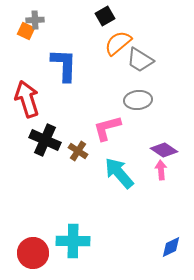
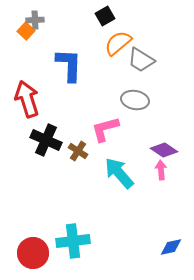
orange square: rotated 18 degrees clockwise
gray trapezoid: moved 1 px right
blue L-shape: moved 5 px right
gray ellipse: moved 3 px left; rotated 16 degrees clockwise
pink L-shape: moved 2 px left, 1 px down
black cross: moved 1 px right
cyan cross: rotated 8 degrees counterclockwise
blue diamond: rotated 15 degrees clockwise
